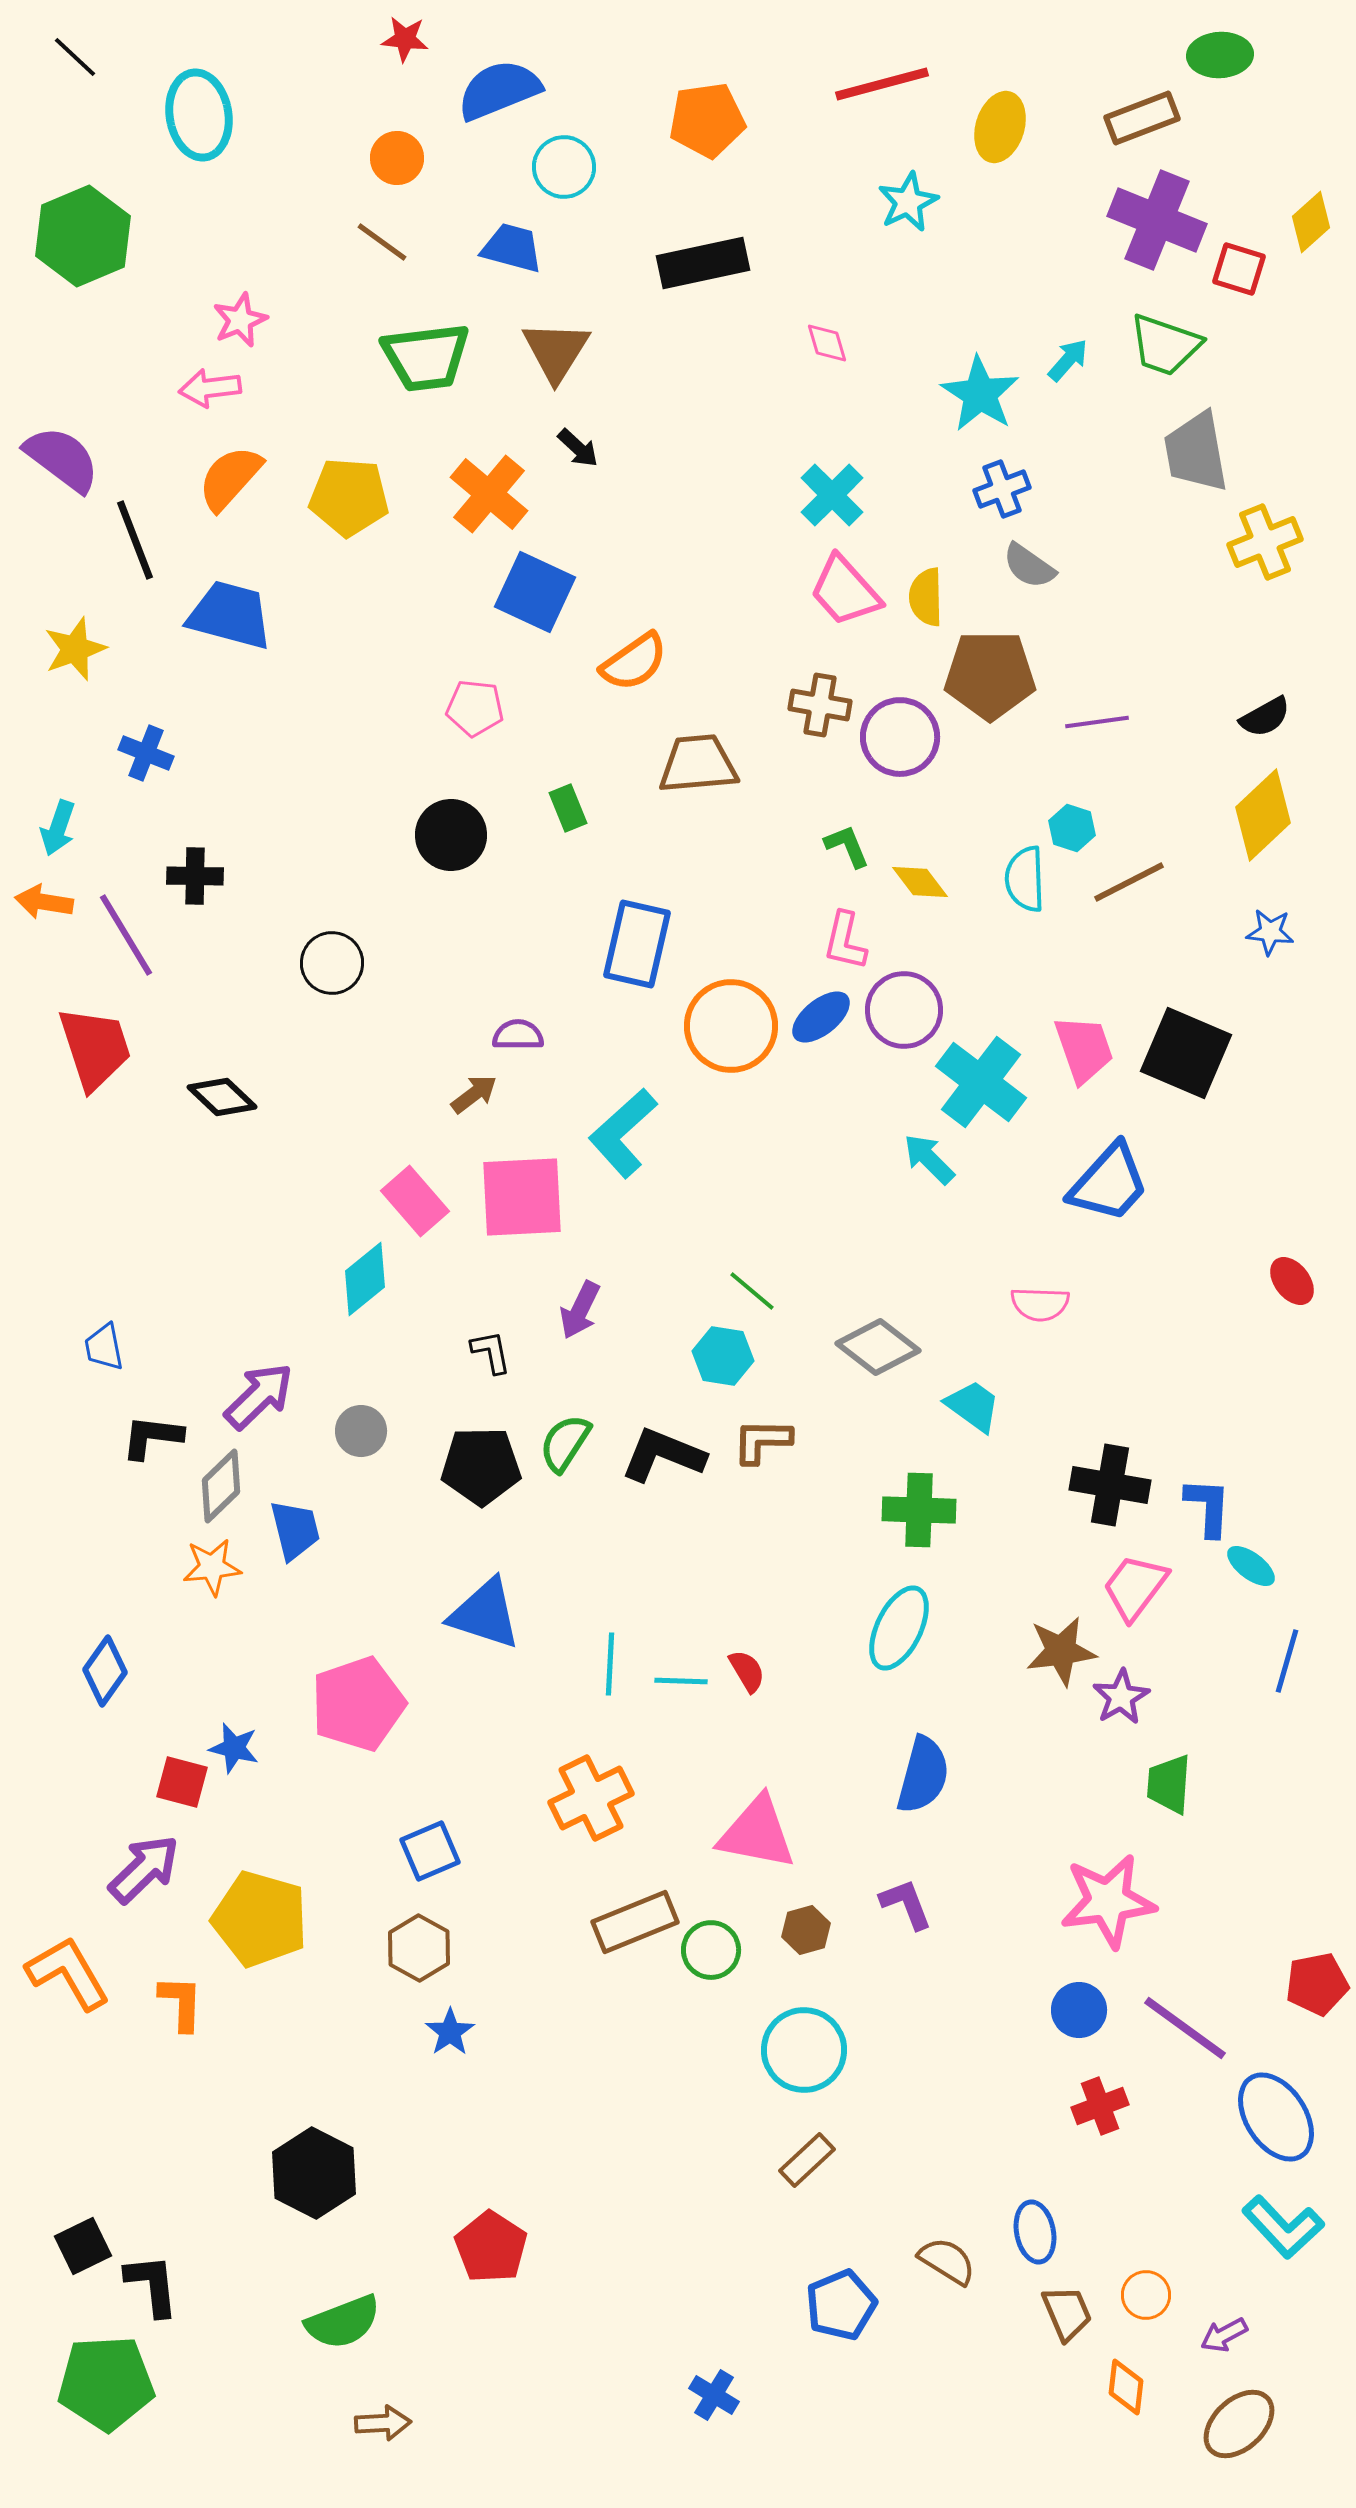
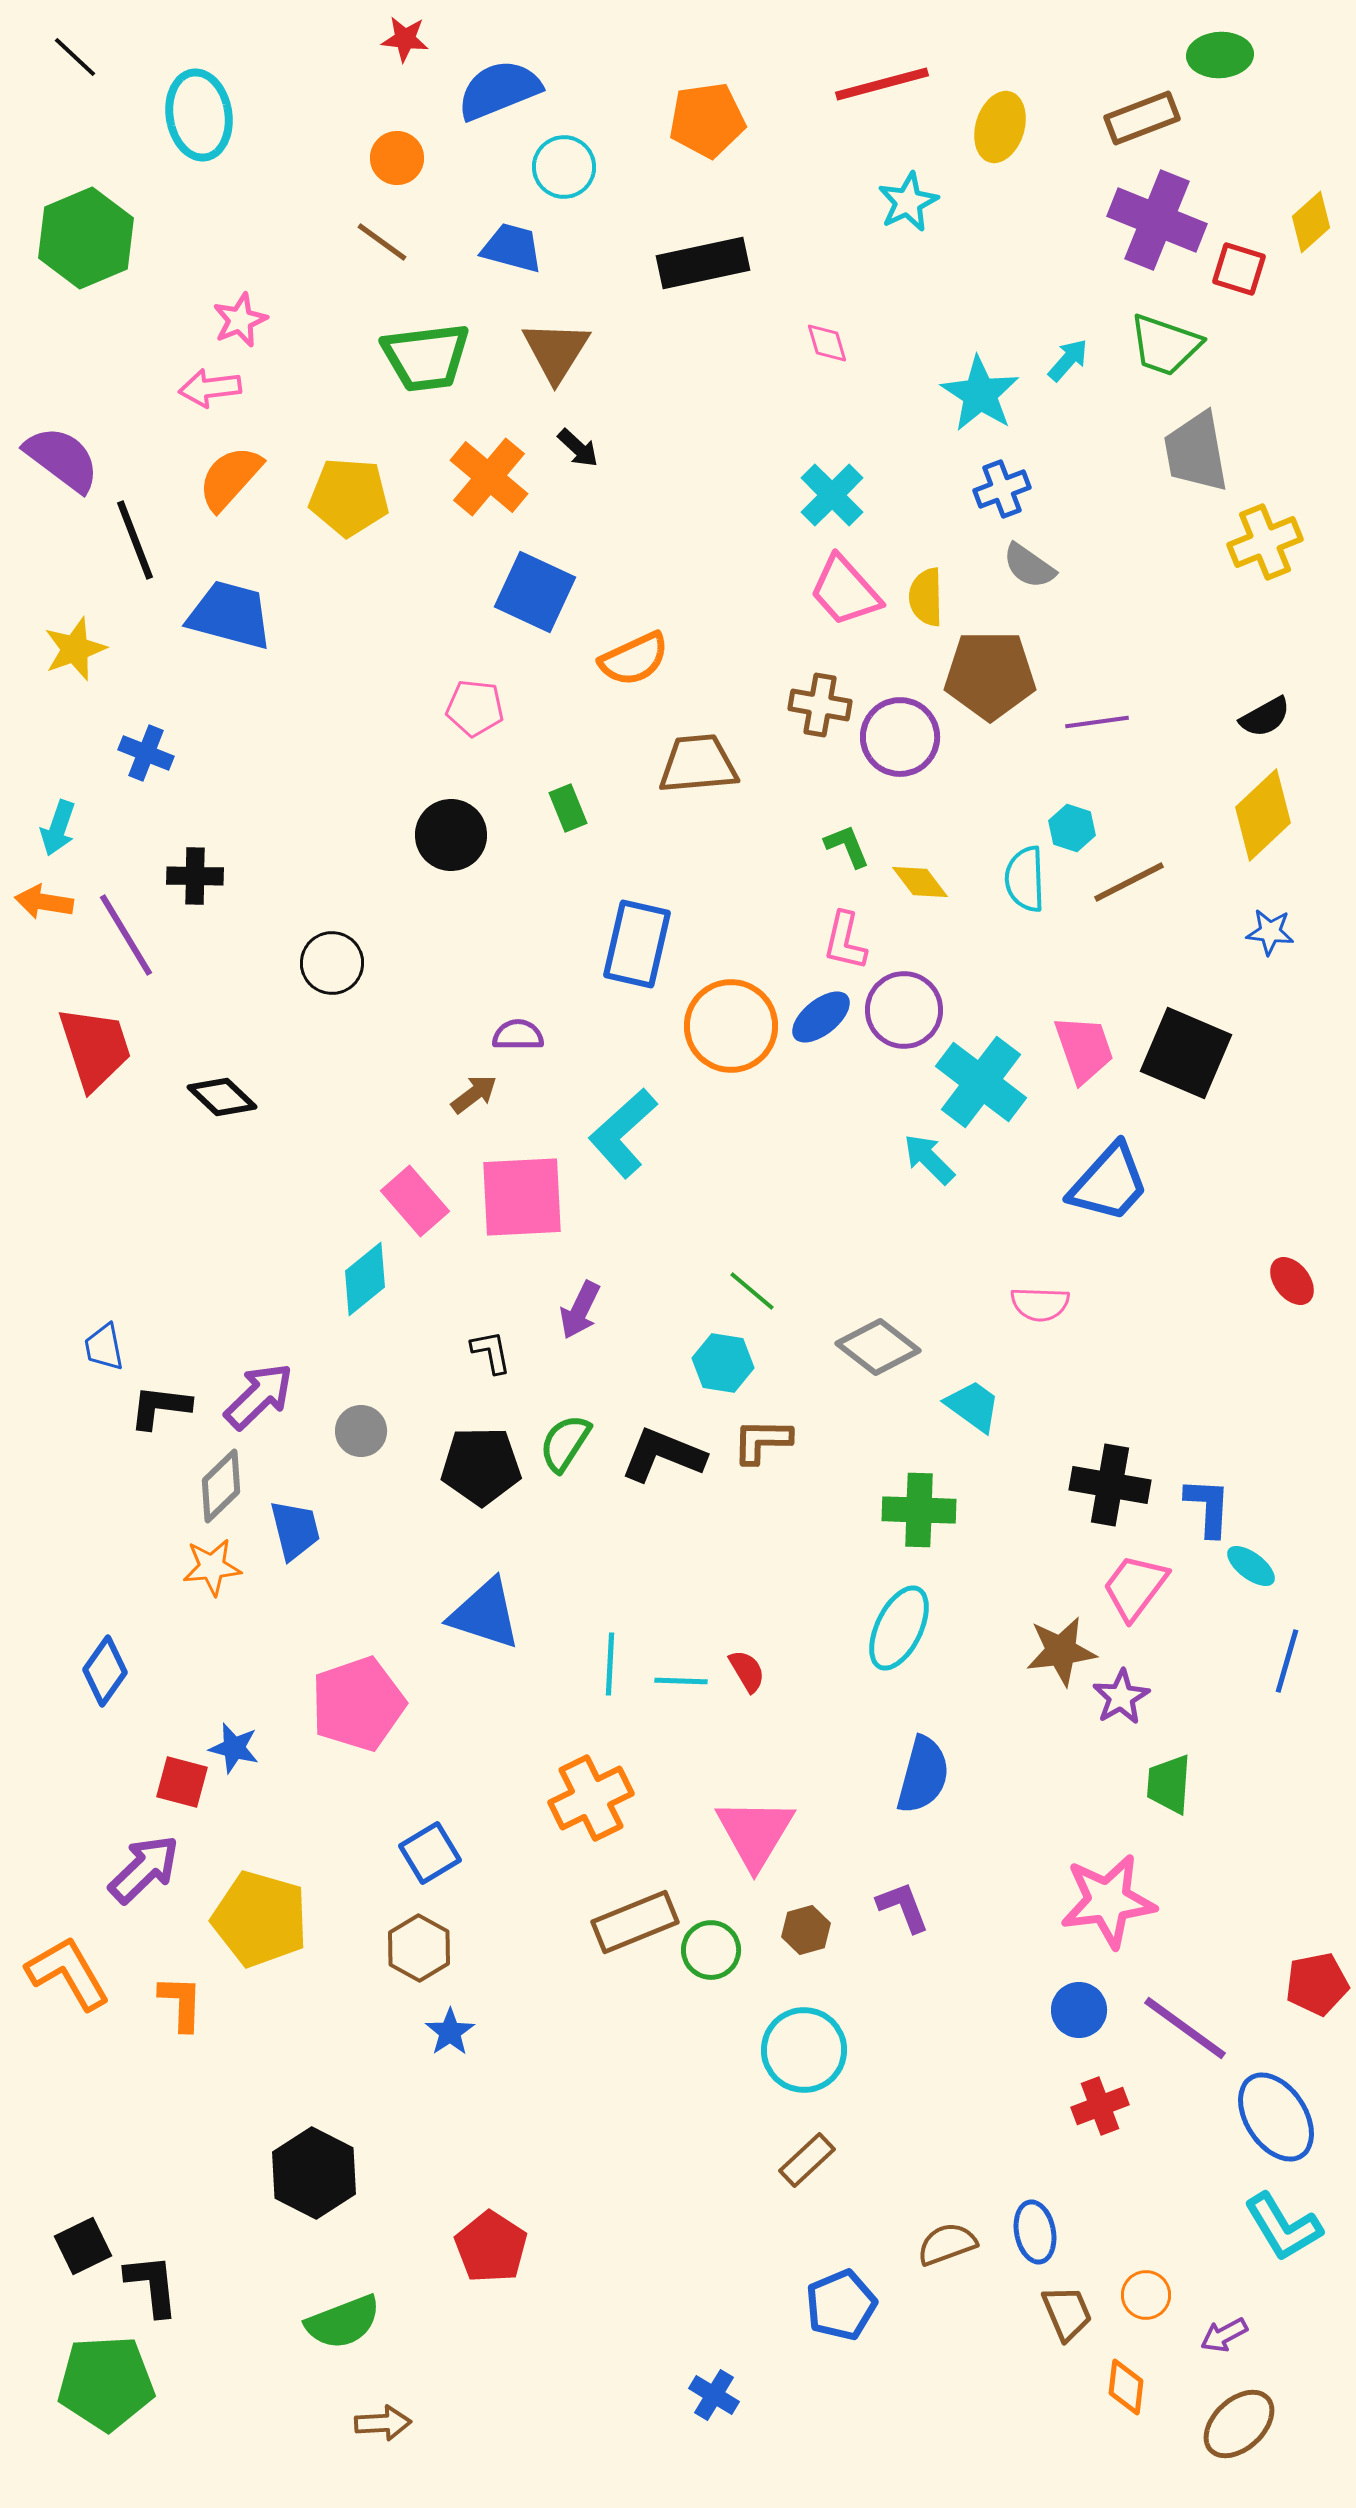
green hexagon at (83, 236): moved 3 px right, 2 px down
orange cross at (489, 494): moved 17 px up
orange semicircle at (634, 662): moved 3 px up; rotated 10 degrees clockwise
cyan hexagon at (723, 1356): moved 7 px down
black L-shape at (152, 1437): moved 8 px right, 30 px up
pink triangle at (757, 1833): moved 2 px left; rotated 50 degrees clockwise
blue square at (430, 1851): moved 2 px down; rotated 8 degrees counterclockwise
purple L-shape at (906, 1904): moved 3 px left, 3 px down
cyan L-shape at (1283, 2227): rotated 12 degrees clockwise
brown semicircle at (947, 2261): moved 17 px up; rotated 52 degrees counterclockwise
